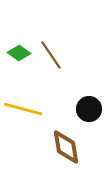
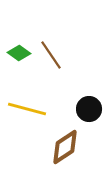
yellow line: moved 4 px right
brown diamond: moved 1 px left; rotated 66 degrees clockwise
